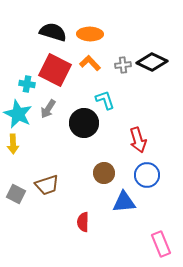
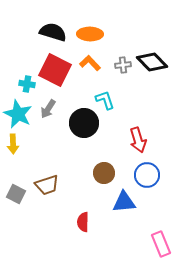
black diamond: rotated 20 degrees clockwise
